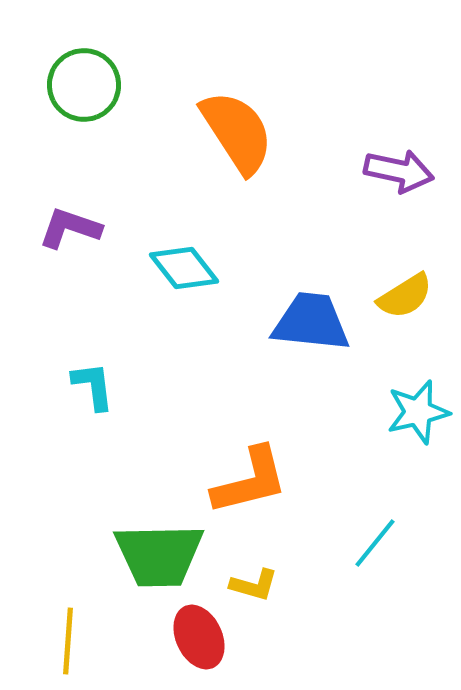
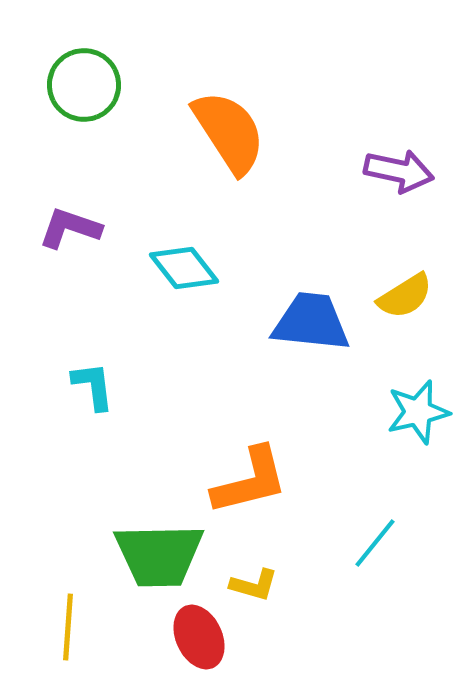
orange semicircle: moved 8 px left
yellow line: moved 14 px up
